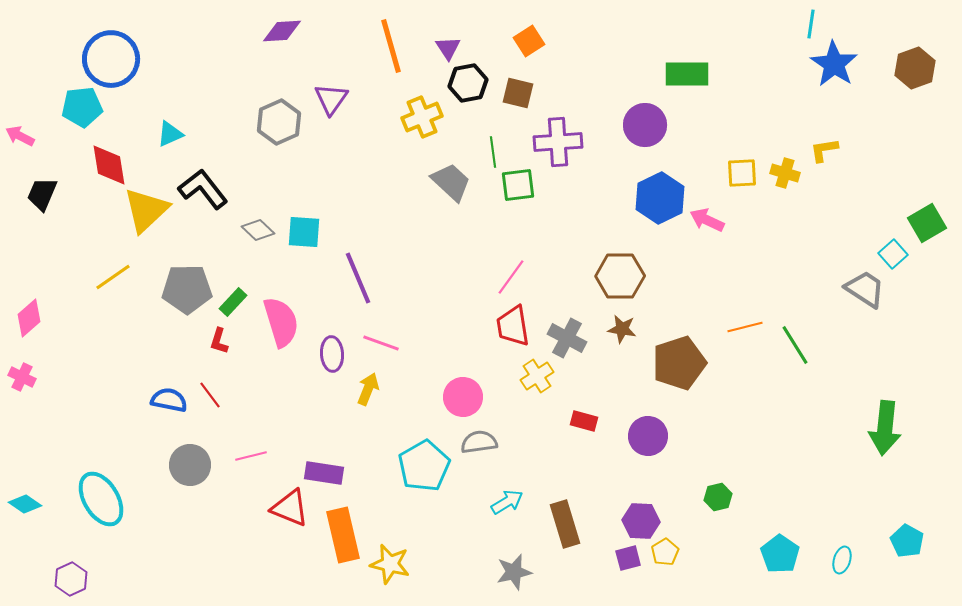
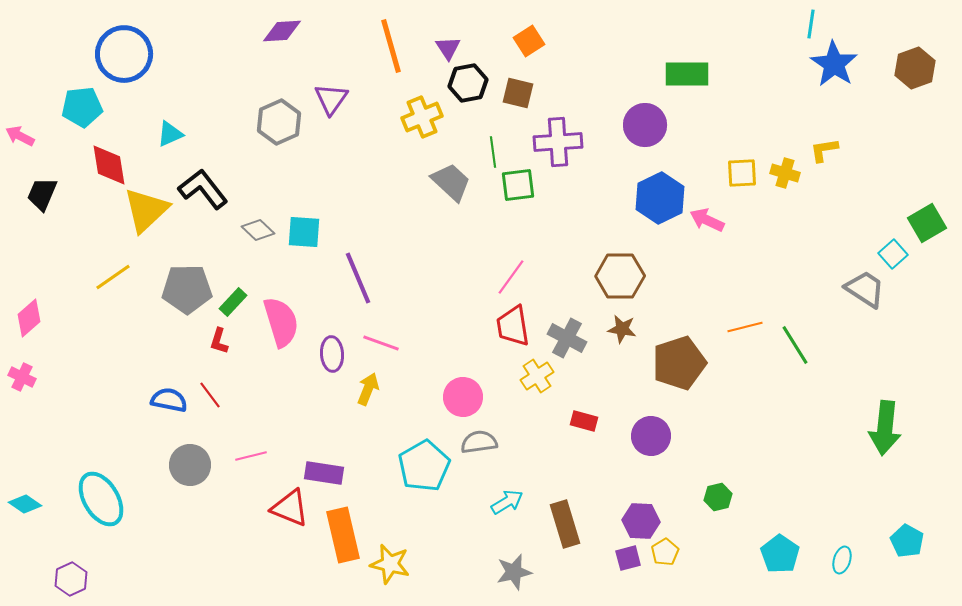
blue circle at (111, 59): moved 13 px right, 5 px up
purple circle at (648, 436): moved 3 px right
